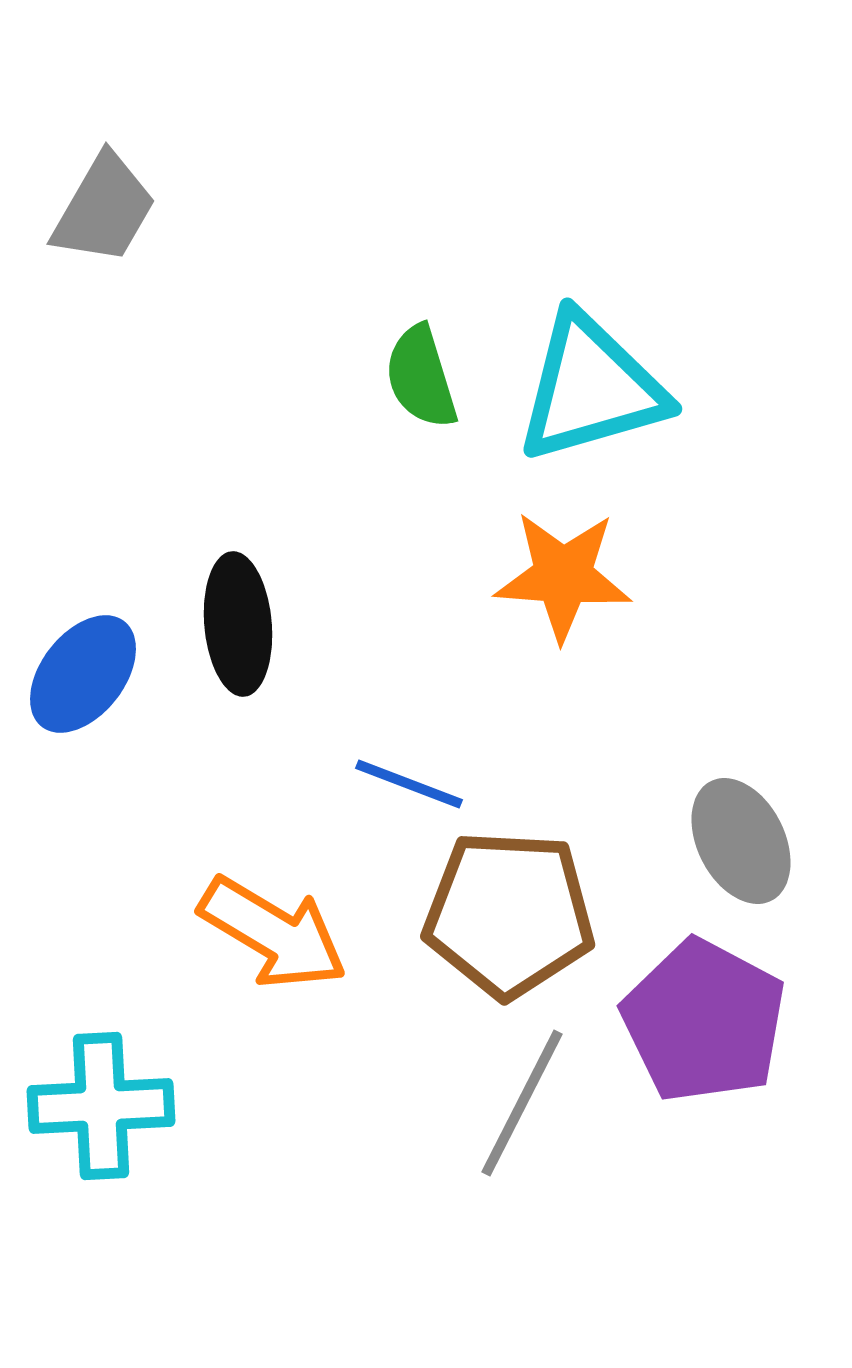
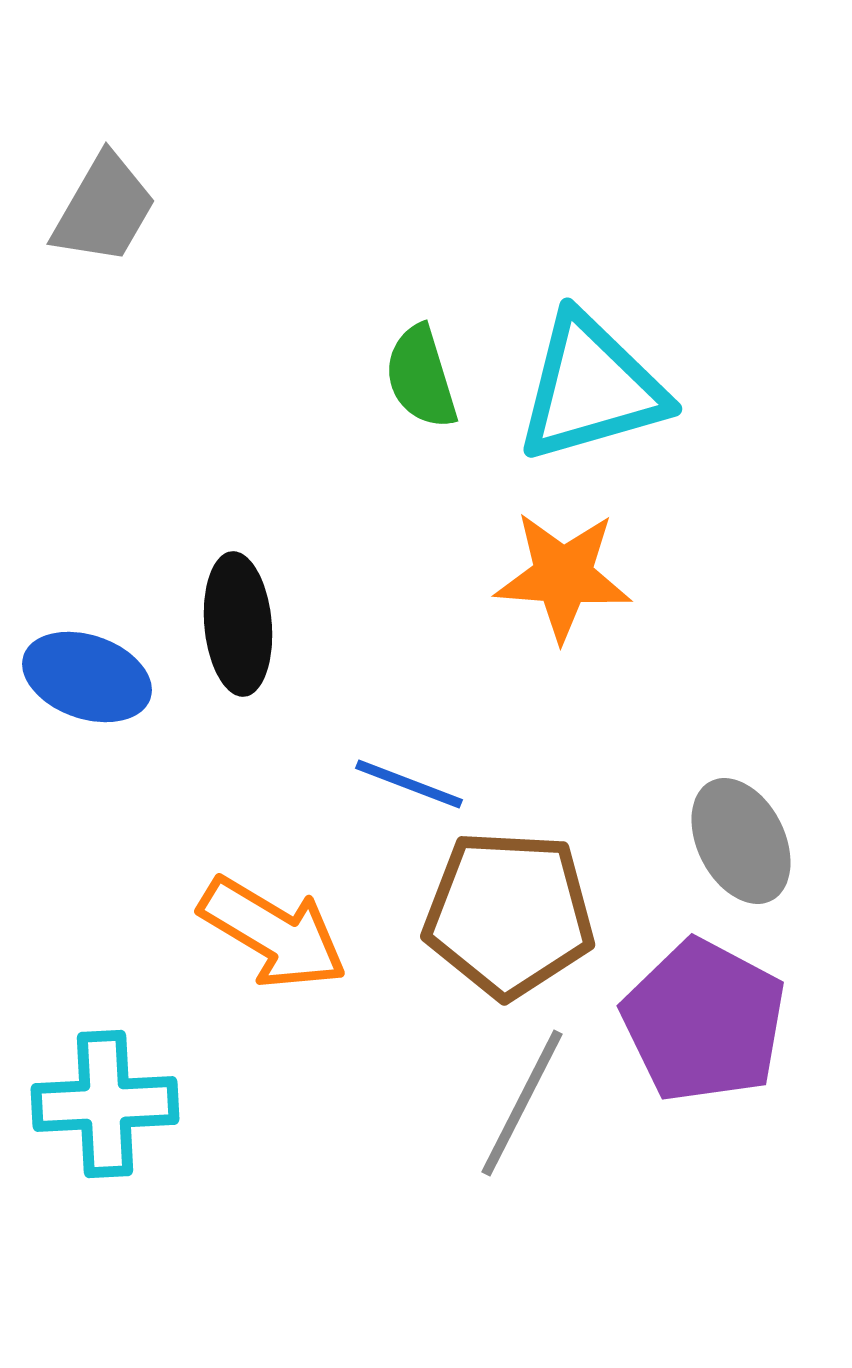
blue ellipse: moved 4 px right, 3 px down; rotated 71 degrees clockwise
cyan cross: moved 4 px right, 2 px up
